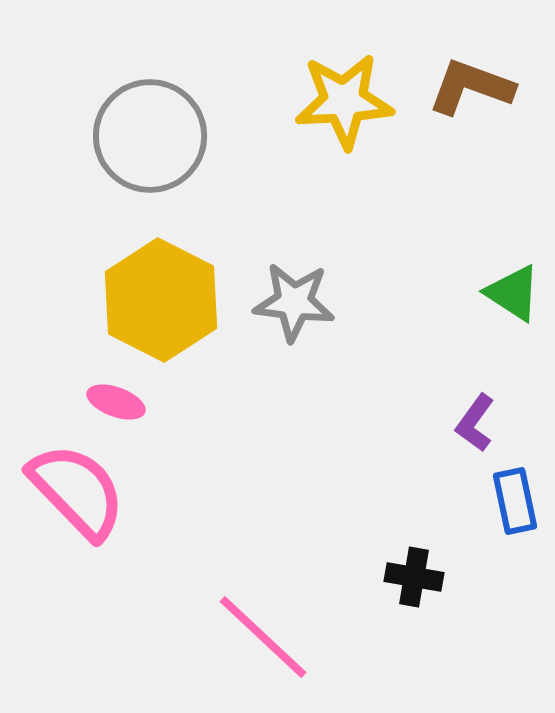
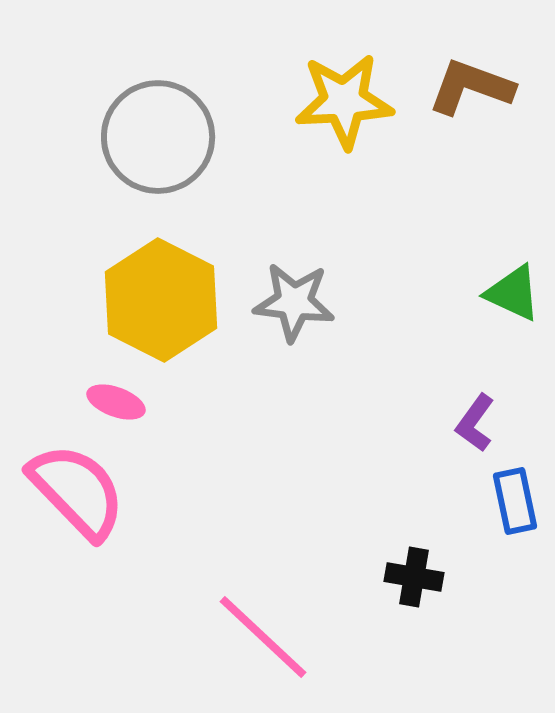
gray circle: moved 8 px right, 1 px down
green triangle: rotated 8 degrees counterclockwise
